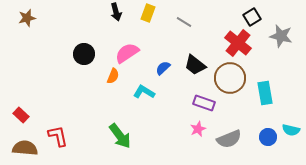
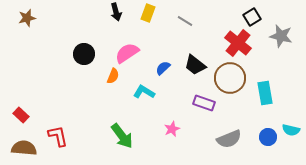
gray line: moved 1 px right, 1 px up
pink star: moved 26 px left
green arrow: moved 2 px right
brown semicircle: moved 1 px left
